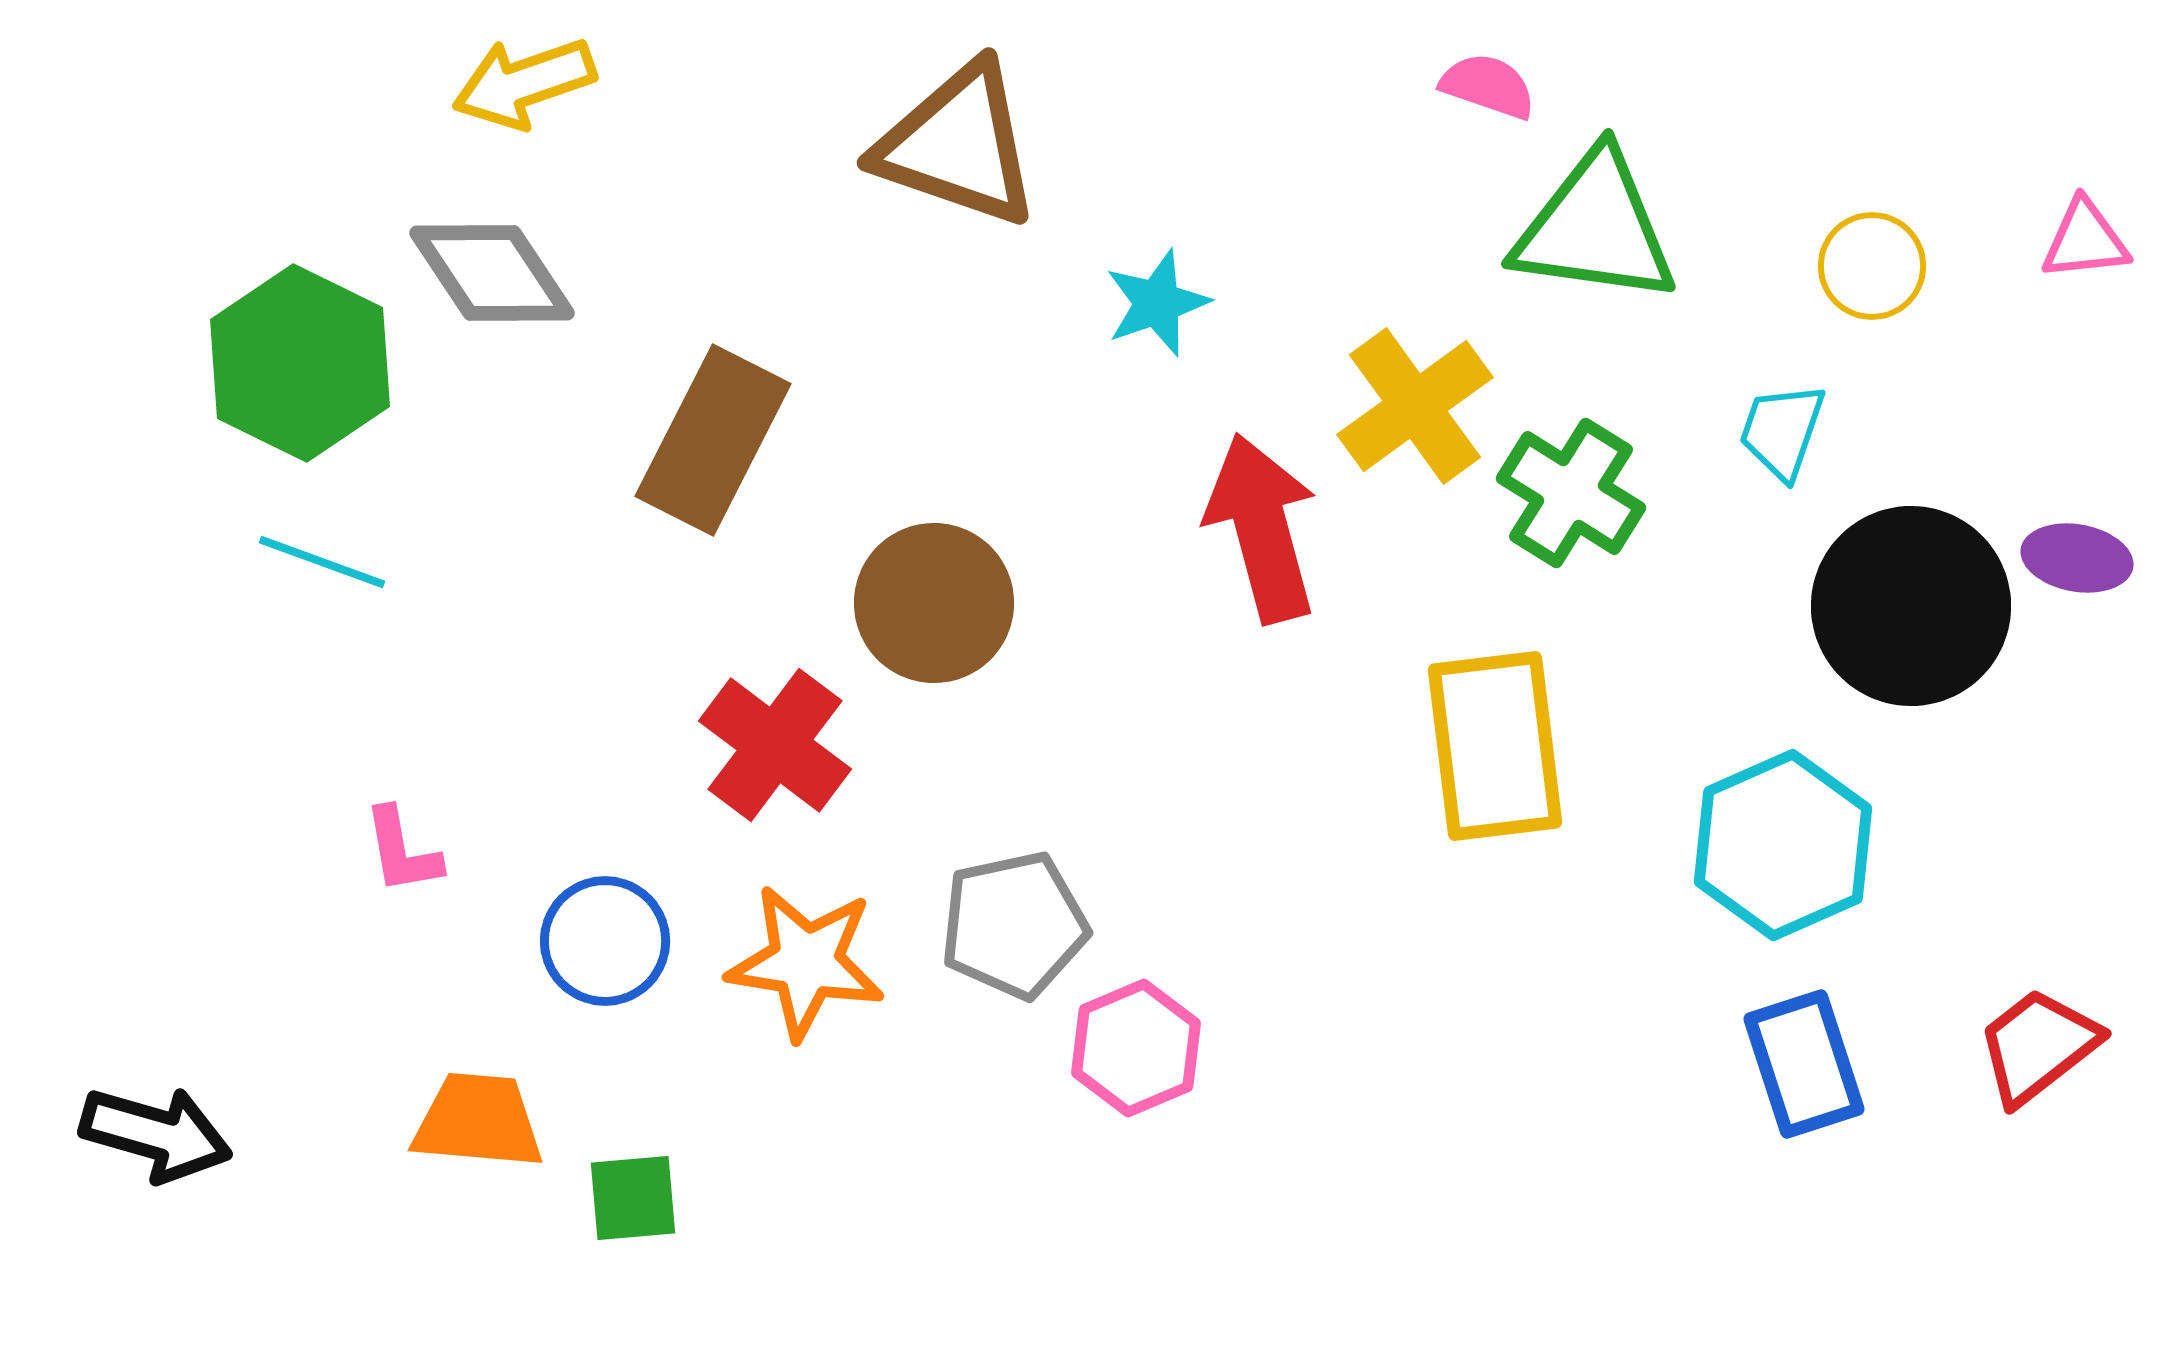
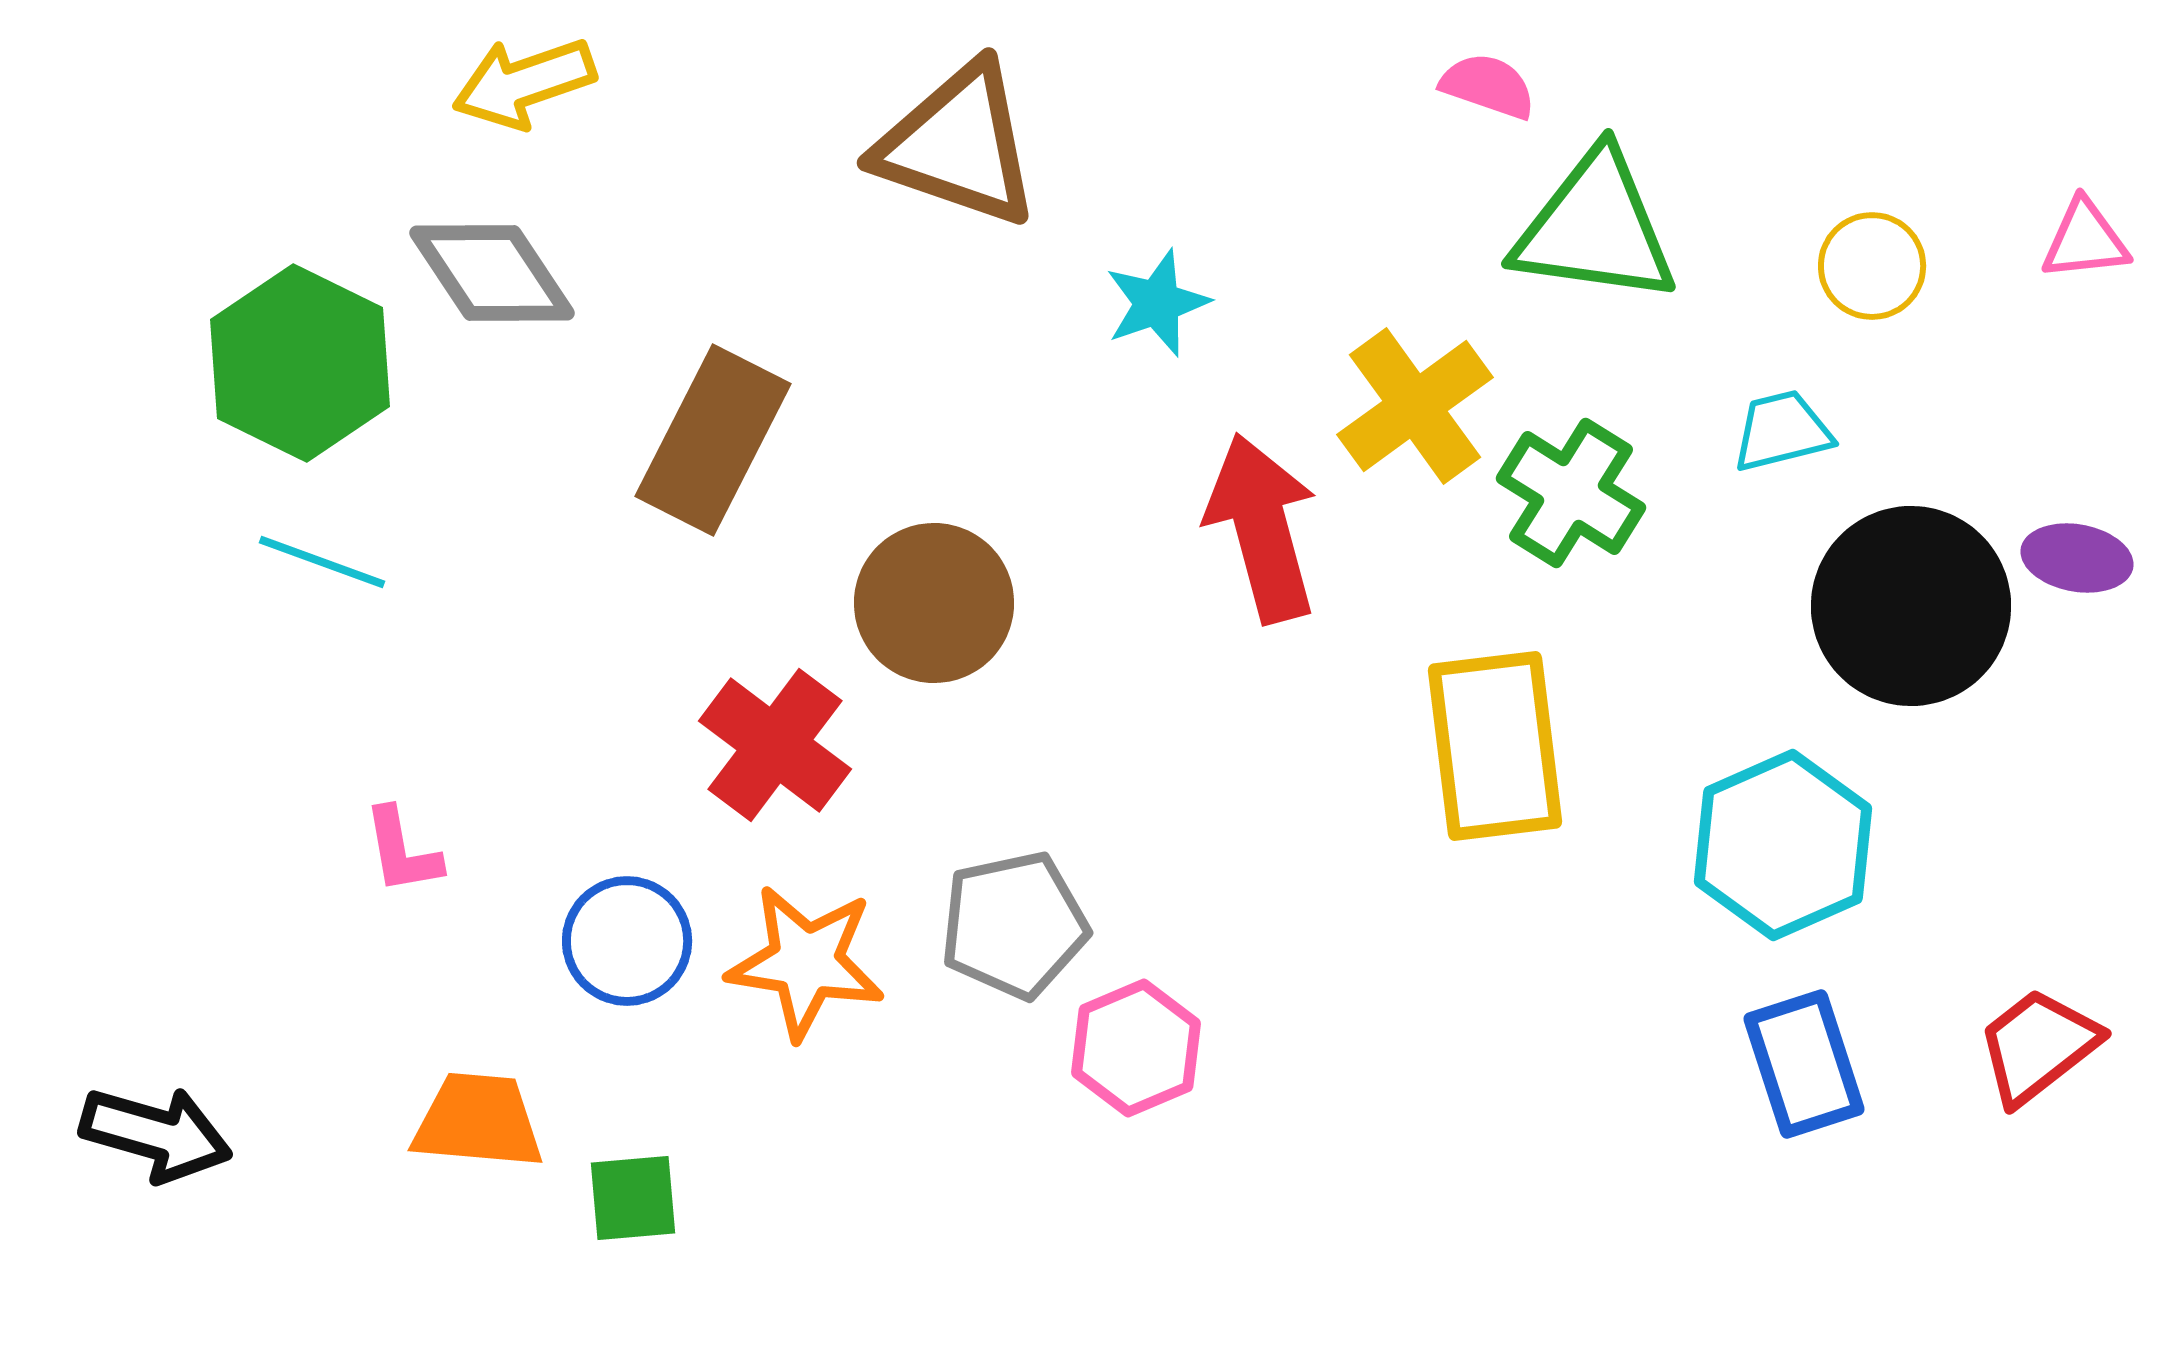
cyan trapezoid: rotated 57 degrees clockwise
blue circle: moved 22 px right
